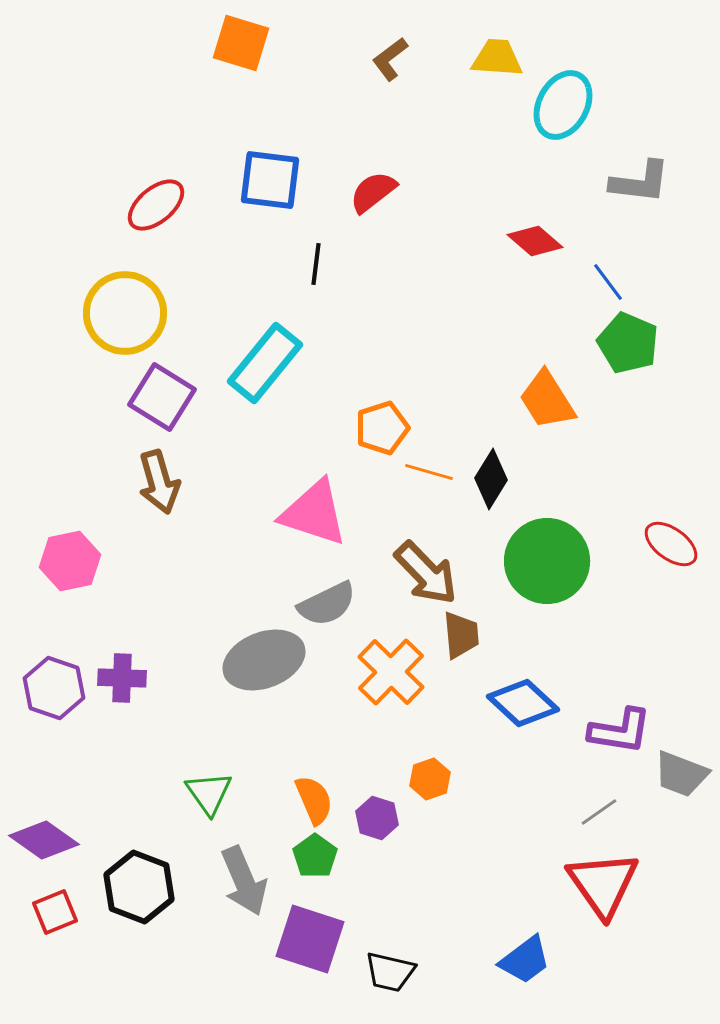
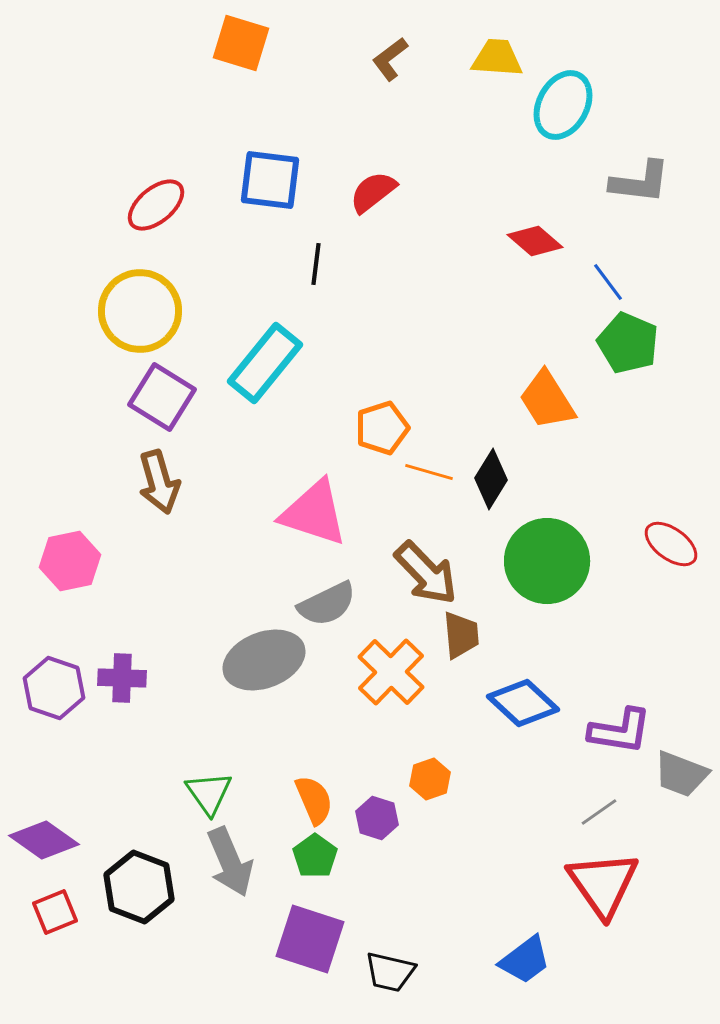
yellow circle at (125, 313): moved 15 px right, 2 px up
gray arrow at (244, 881): moved 14 px left, 19 px up
